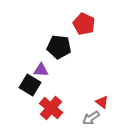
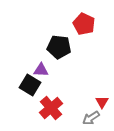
red triangle: rotated 24 degrees clockwise
red cross: rotated 10 degrees clockwise
